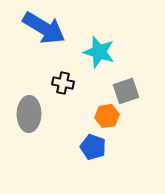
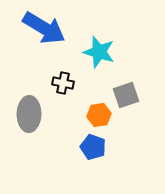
gray square: moved 4 px down
orange hexagon: moved 8 px left, 1 px up
